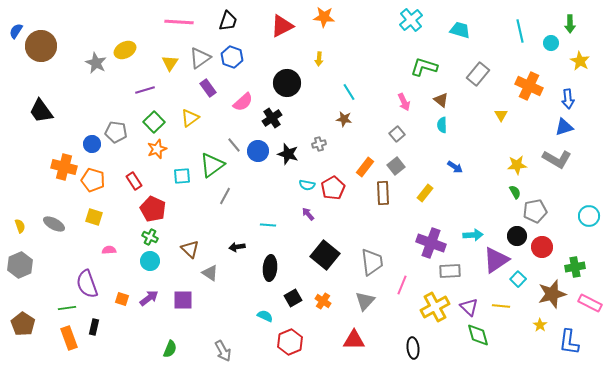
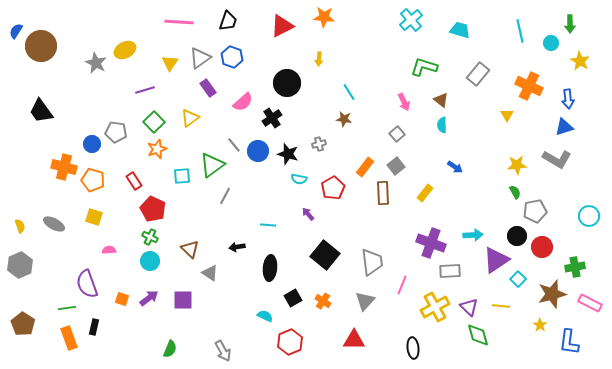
yellow triangle at (501, 115): moved 6 px right
cyan semicircle at (307, 185): moved 8 px left, 6 px up
